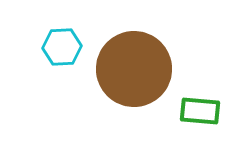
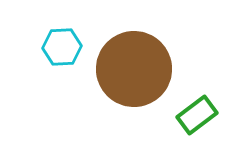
green rectangle: moved 3 px left, 4 px down; rotated 42 degrees counterclockwise
